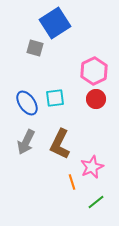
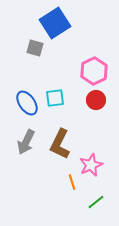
red circle: moved 1 px down
pink star: moved 1 px left, 2 px up
